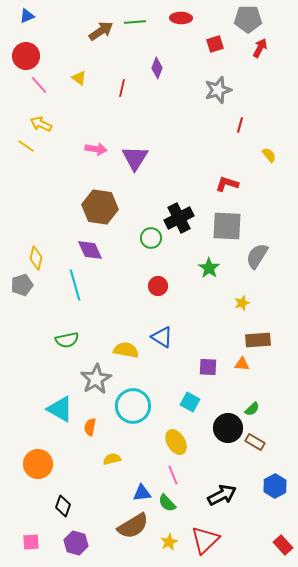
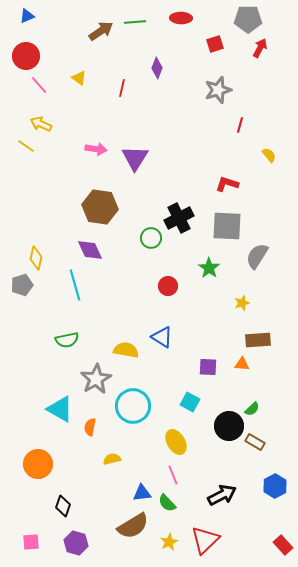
red circle at (158, 286): moved 10 px right
black circle at (228, 428): moved 1 px right, 2 px up
